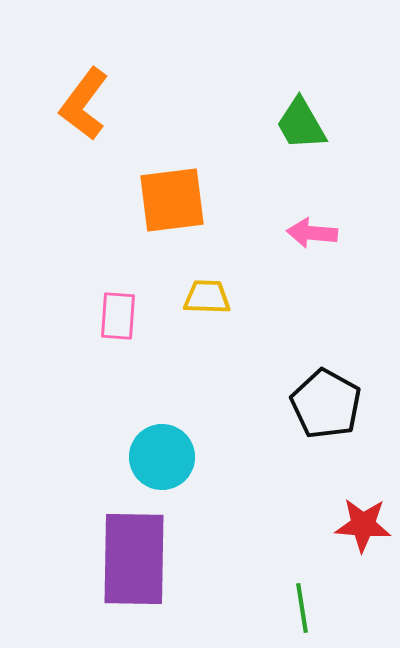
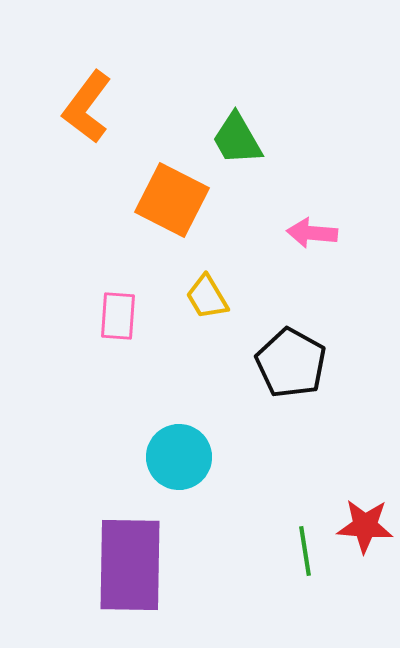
orange L-shape: moved 3 px right, 3 px down
green trapezoid: moved 64 px left, 15 px down
orange square: rotated 34 degrees clockwise
yellow trapezoid: rotated 123 degrees counterclockwise
black pentagon: moved 35 px left, 41 px up
cyan circle: moved 17 px right
red star: moved 2 px right, 1 px down
purple rectangle: moved 4 px left, 6 px down
green line: moved 3 px right, 57 px up
